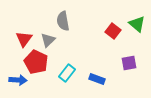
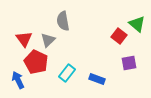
red square: moved 6 px right, 5 px down
red triangle: rotated 12 degrees counterclockwise
blue arrow: rotated 120 degrees counterclockwise
